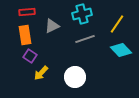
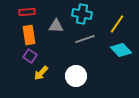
cyan cross: rotated 24 degrees clockwise
gray triangle: moved 4 px right; rotated 28 degrees clockwise
orange rectangle: moved 4 px right
white circle: moved 1 px right, 1 px up
